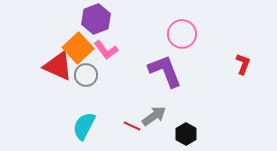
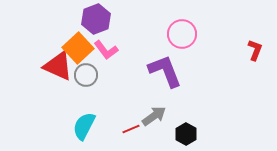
red L-shape: moved 12 px right, 14 px up
red line: moved 1 px left, 3 px down; rotated 48 degrees counterclockwise
